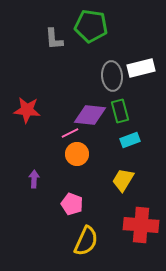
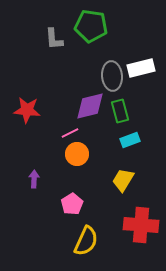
purple diamond: moved 9 px up; rotated 20 degrees counterclockwise
pink pentagon: rotated 20 degrees clockwise
